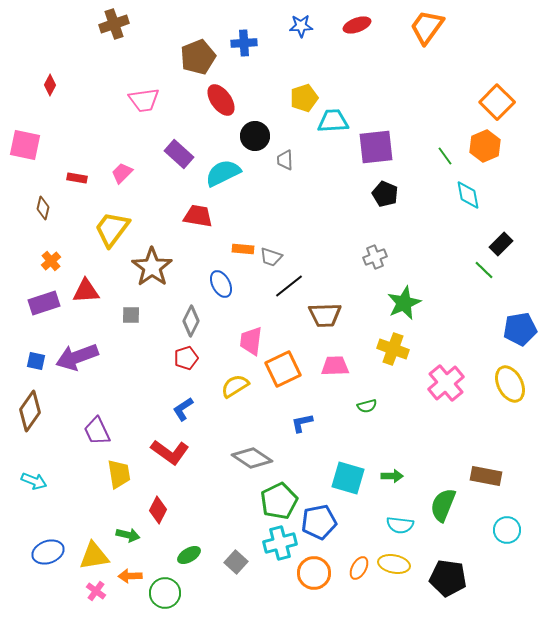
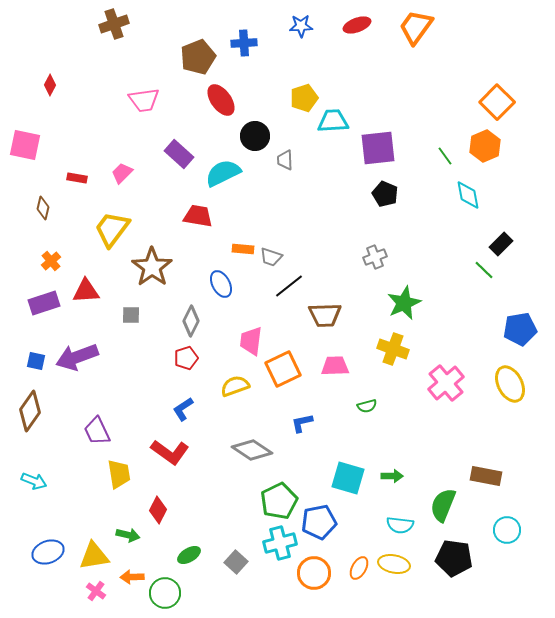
orange trapezoid at (427, 27): moved 11 px left
purple square at (376, 147): moved 2 px right, 1 px down
yellow semicircle at (235, 386): rotated 12 degrees clockwise
gray diamond at (252, 458): moved 8 px up
orange arrow at (130, 576): moved 2 px right, 1 px down
black pentagon at (448, 578): moved 6 px right, 20 px up
